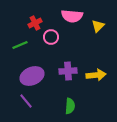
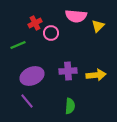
pink semicircle: moved 4 px right
pink circle: moved 4 px up
green line: moved 2 px left
purple line: moved 1 px right
